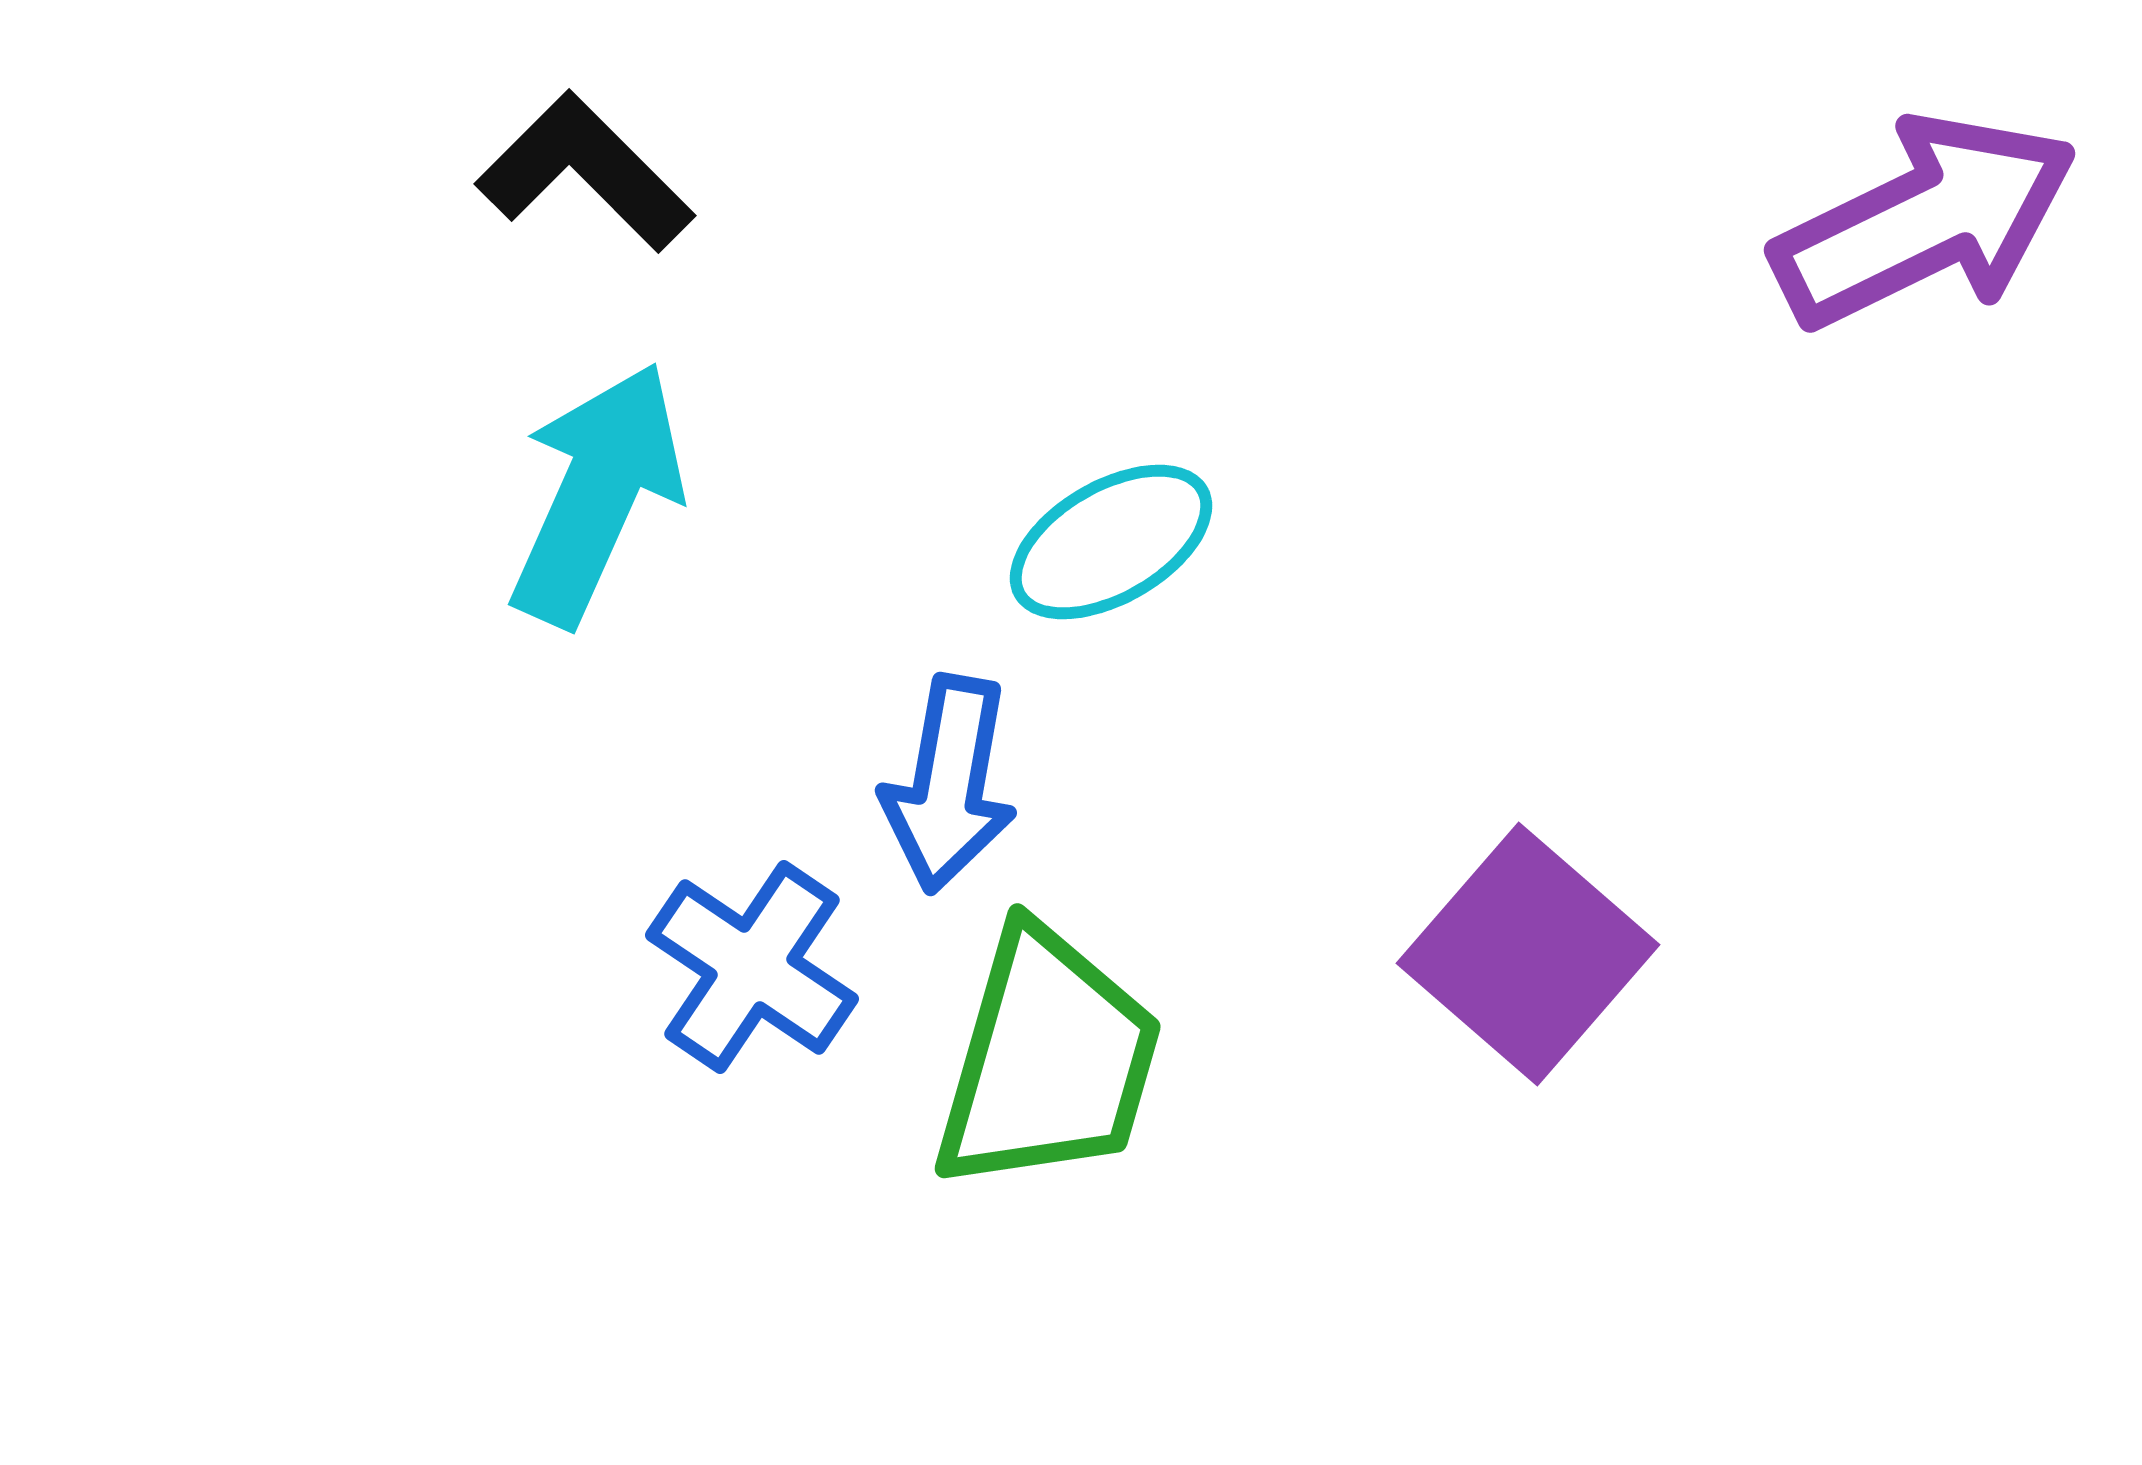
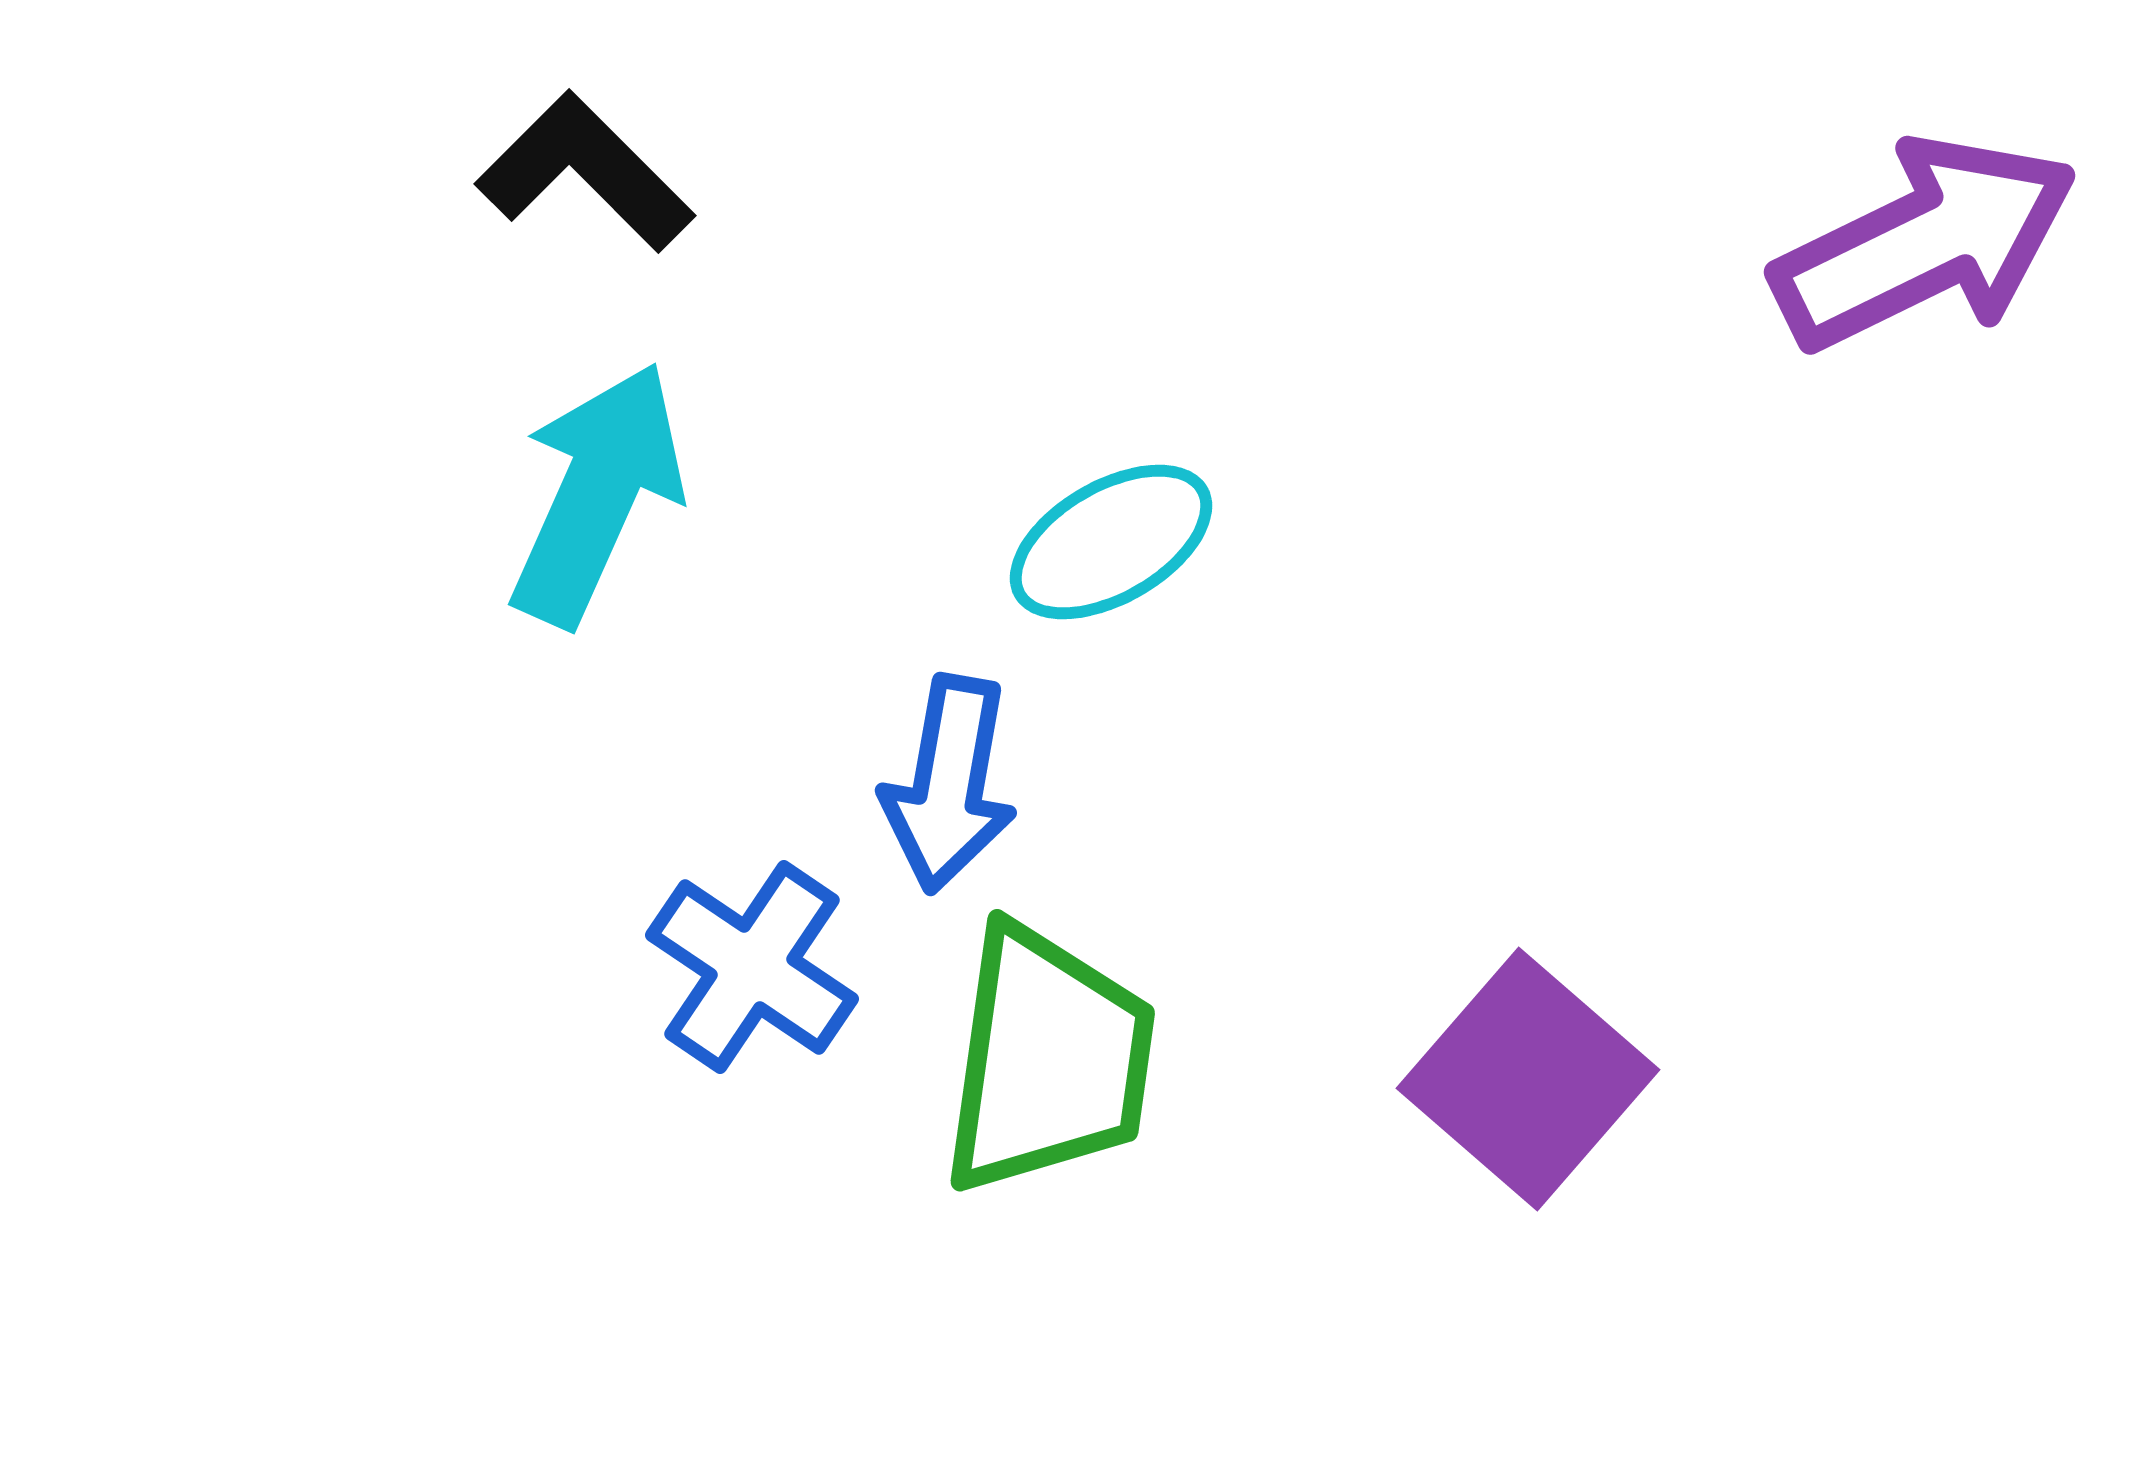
purple arrow: moved 22 px down
purple square: moved 125 px down
green trapezoid: rotated 8 degrees counterclockwise
